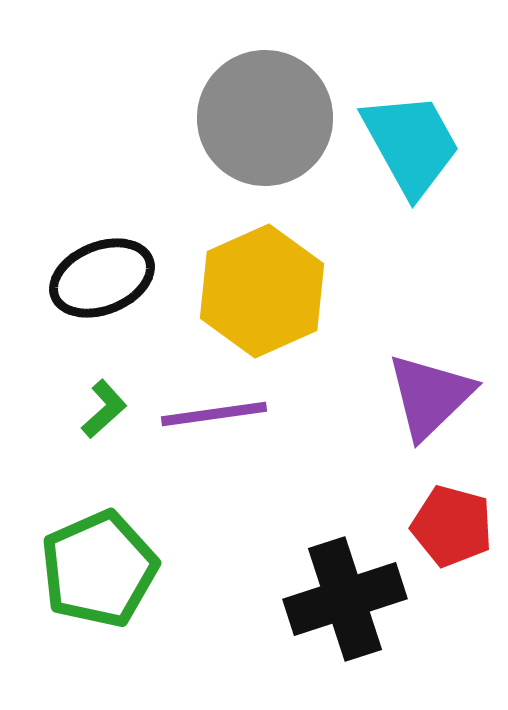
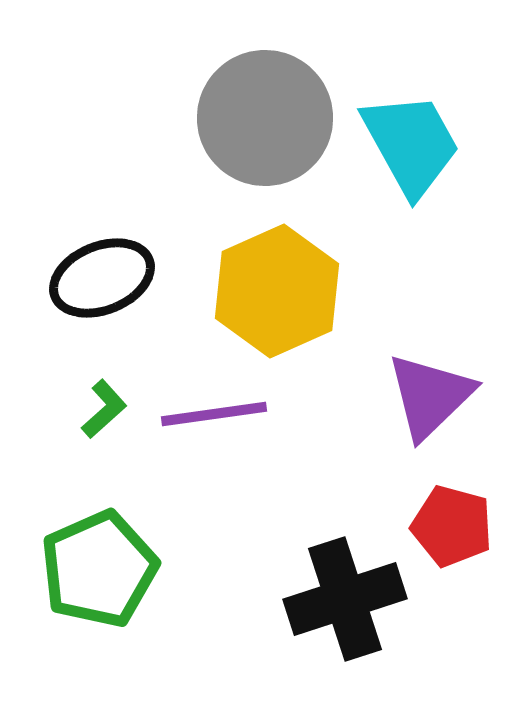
yellow hexagon: moved 15 px right
